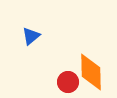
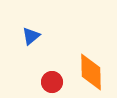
red circle: moved 16 px left
